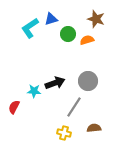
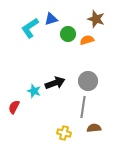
cyan star: rotated 16 degrees clockwise
gray line: moved 9 px right; rotated 25 degrees counterclockwise
